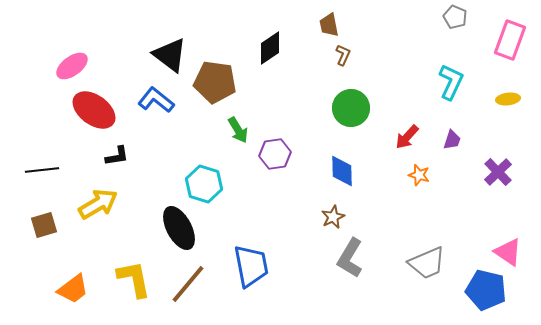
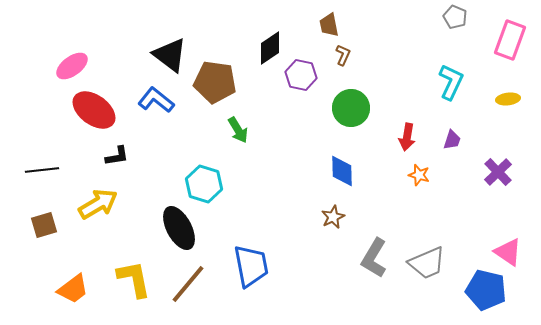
red arrow: rotated 32 degrees counterclockwise
purple hexagon: moved 26 px right, 79 px up; rotated 20 degrees clockwise
gray L-shape: moved 24 px right
